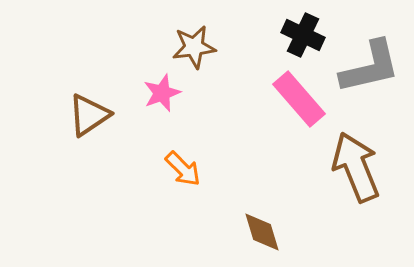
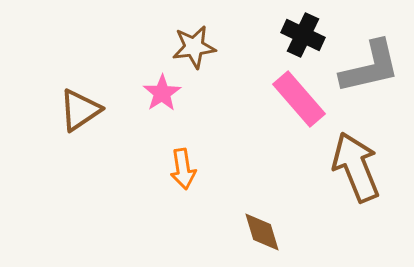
pink star: rotated 12 degrees counterclockwise
brown triangle: moved 9 px left, 5 px up
orange arrow: rotated 36 degrees clockwise
